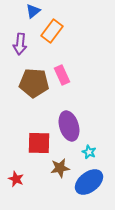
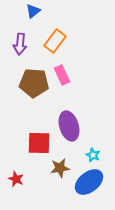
orange rectangle: moved 3 px right, 10 px down
cyan star: moved 4 px right, 3 px down
